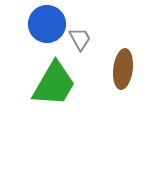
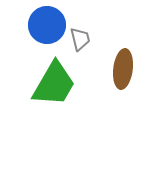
blue circle: moved 1 px down
gray trapezoid: rotated 15 degrees clockwise
